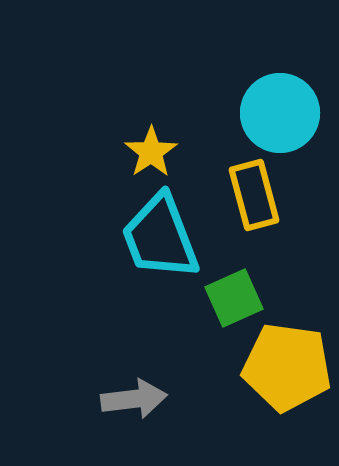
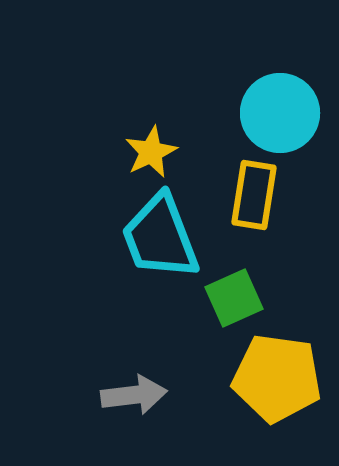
yellow star: rotated 8 degrees clockwise
yellow rectangle: rotated 24 degrees clockwise
yellow pentagon: moved 10 px left, 11 px down
gray arrow: moved 4 px up
